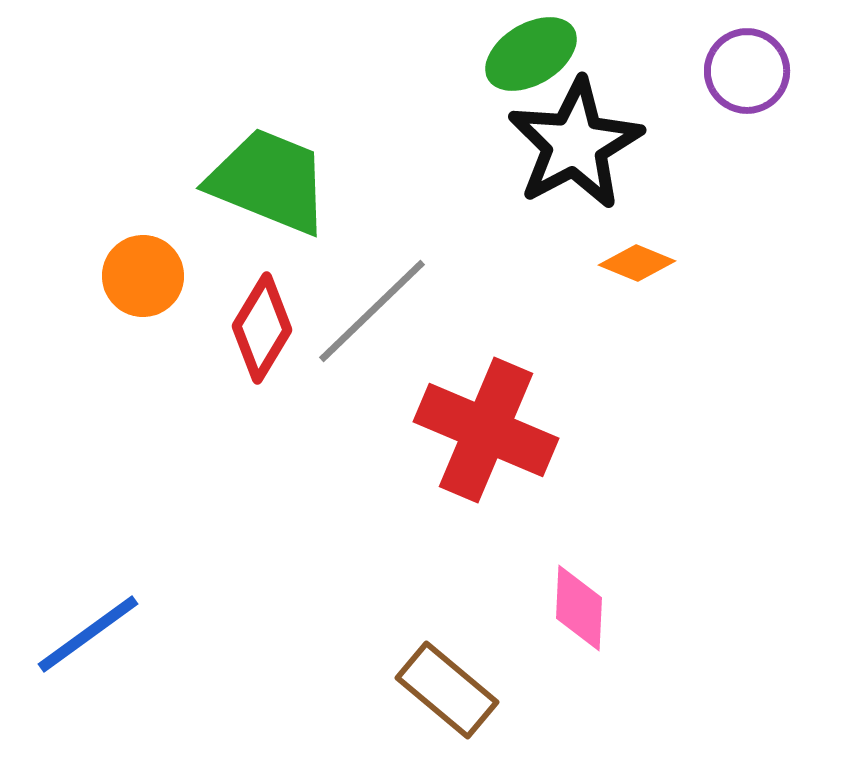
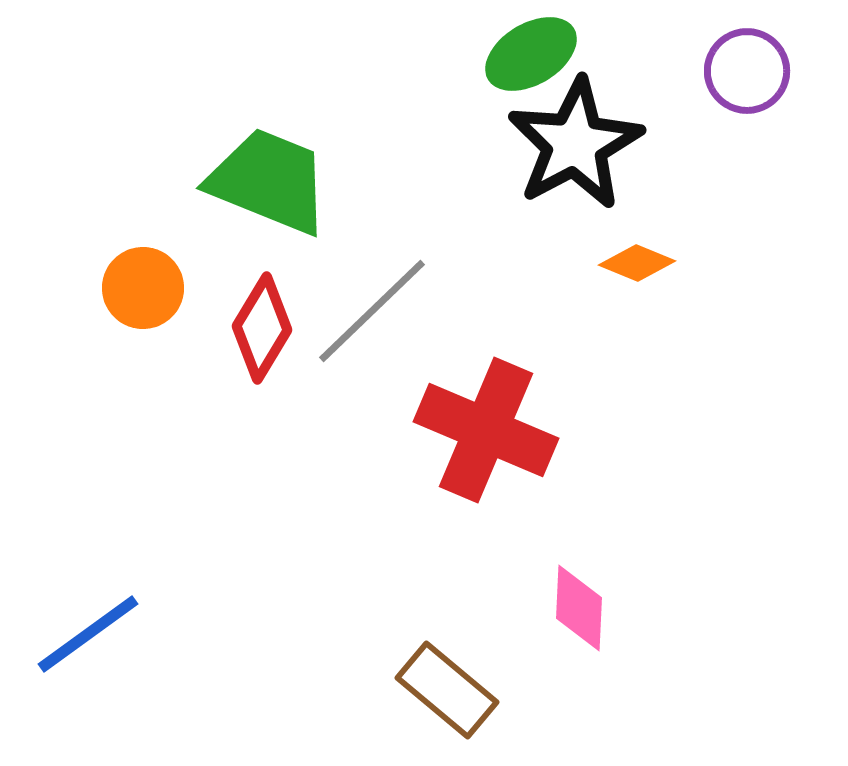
orange circle: moved 12 px down
